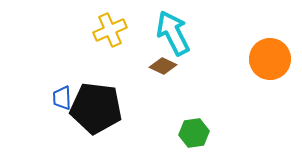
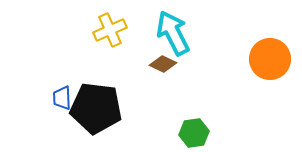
brown diamond: moved 2 px up
